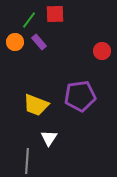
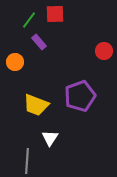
orange circle: moved 20 px down
red circle: moved 2 px right
purple pentagon: rotated 12 degrees counterclockwise
white triangle: moved 1 px right
